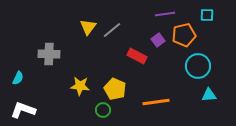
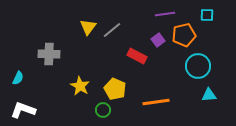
yellow star: rotated 24 degrees clockwise
